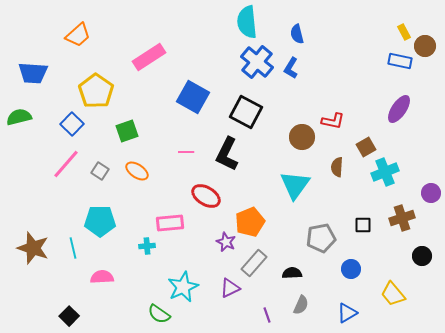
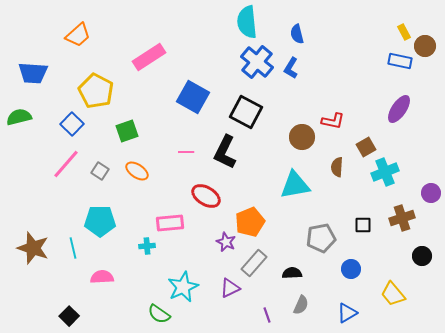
yellow pentagon at (96, 91): rotated 8 degrees counterclockwise
black L-shape at (227, 154): moved 2 px left, 2 px up
cyan triangle at (295, 185): rotated 44 degrees clockwise
